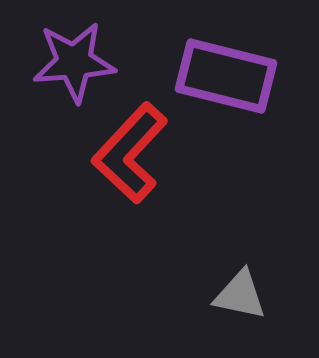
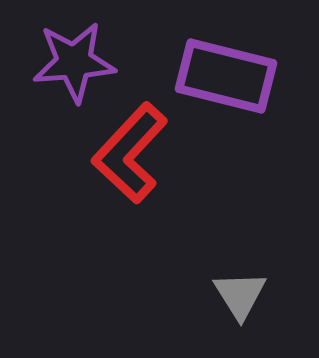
gray triangle: rotated 46 degrees clockwise
